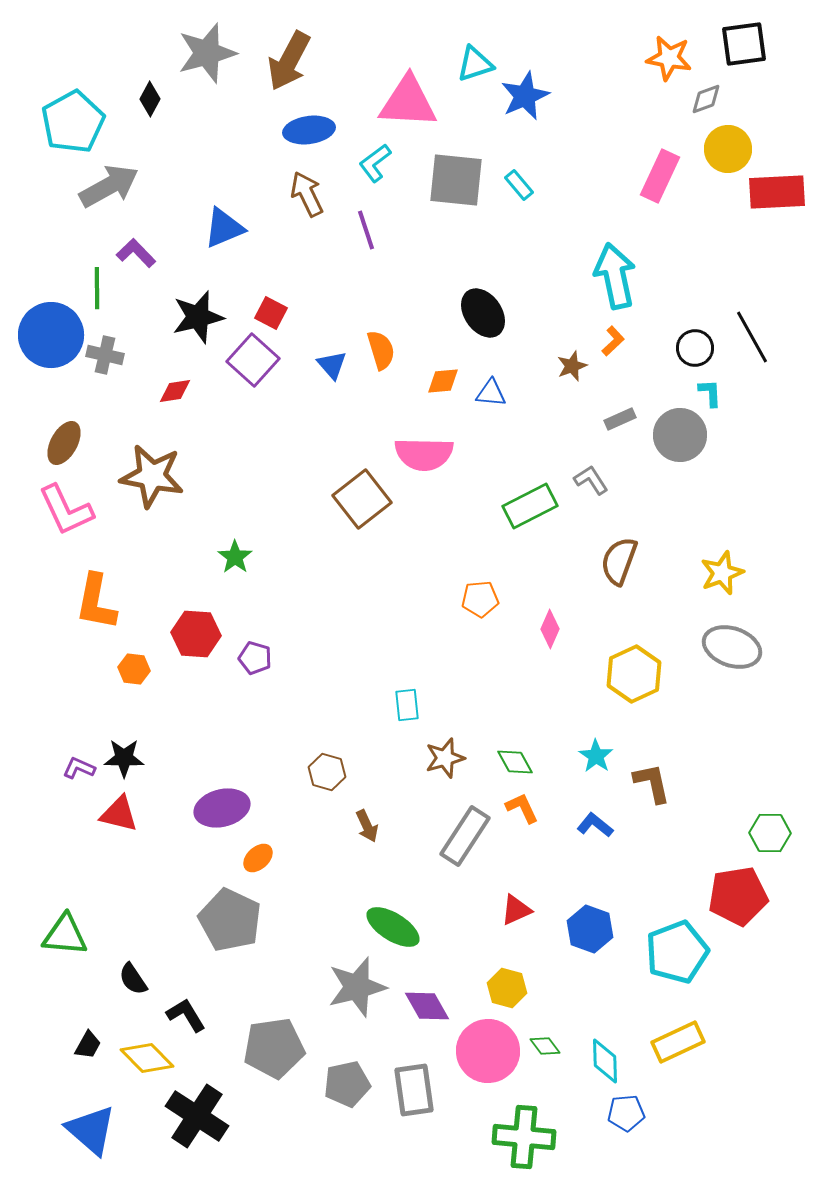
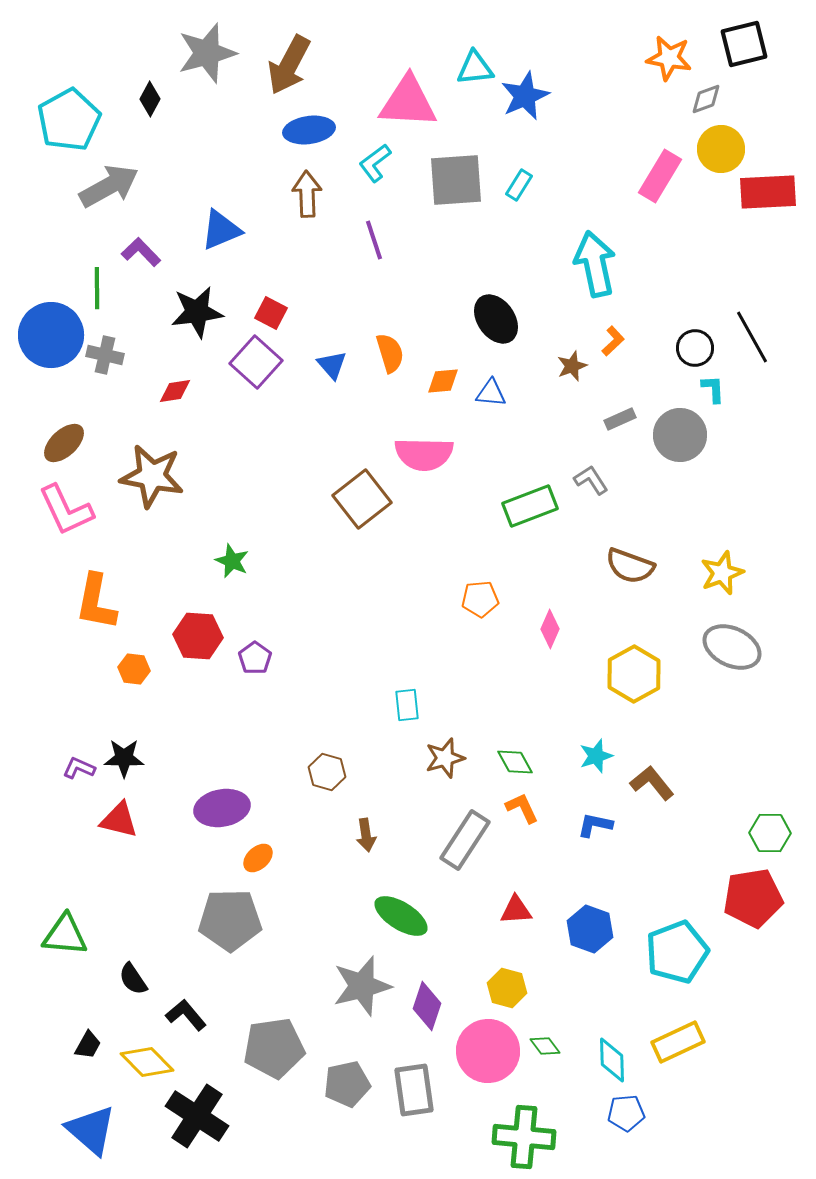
black square at (744, 44): rotated 6 degrees counterclockwise
brown arrow at (289, 61): moved 4 px down
cyan triangle at (475, 64): moved 4 px down; rotated 12 degrees clockwise
cyan pentagon at (73, 122): moved 4 px left, 2 px up
yellow circle at (728, 149): moved 7 px left
pink rectangle at (660, 176): rotated 6 degrees clockwise
gray square at (456, 180): rotated 10 degrees counterclockwise
cyan rectangle at (519, 185): rotated 72 degrees clockwise
red rectangle at (777, 192): moved 9 px left
brown arrow at (307, 194): rotated 24 degrees clockwise
blue triangle at (224, 228): moved 3 px left, 2 px down
purple line at (366, 230): moved 8 px right, 10 px down
purple L-shape at (136, 253): moved 5 px right, 1 px up
cyan arrow at (615, 276): moved 20 px left, 12 px up
black ellipse at (483, 313): moved 13 px right, 6 px down
black star at (198, 317): moved 1 px left, 5 px up; rotated 6 degrees clockwise
orange semicircle at (381, 350): moved 9 px right, 3 px down
purple square at (253, 360): moved 3 px right, 2 px down
cyan L-shape at (710, 393): moved 3 px right, 4 px up
brown ellipse at (64, 443): rotated 18 degrees clockwise
green rectangle at (530, 506): rotated 6 degrees clockwise
green star at (235, 557): moved 3 px left, 4 px down; rotated 12 degrees counterclockwise
brown semicircle at (619, 561): moved 11 px right, 5 px down; rotated 90 degrees counterclockwise
red hexagon at (196, 634): moved 2 px right, 2 px down
gray ellipse at (732, 647): rotated 6 degrees clockwise
purple pentagon at (255, 658): rotated 20 degrees clockwise
yellow hexagon at (634, 674): rotated 4 degrees counterclockwise
cyan star at (596, 756): rotated 20 degrees clockwise
brown L-shape at (652, 783): rotated 27 degrees counterclockwise
purple ellipse at (222, 808): rotated 4 degrees clockwise
red triangle at (119, 814): moved 6 px down
blue L-shape at (595, 825): rotated 27 degrees counterclockwise
brown arrow at (367, 826): moved 1 px left, 9 px down; rotated 16 degrees clockwise
gray rectangle at (465, 836): moved 4 px down
red pentagon at (738, 896): moved 15 px right, 2 px down
red triangle at (516, 910): rotated 20 degrees clockwise
gray pentagon at (230, 920): rotated 26 degrees counterclockwise
green ellipse at (393, 927): moved 8 px right, 11 px up
gray star at (357, 987): moved 5 px right, 1 px up
purple diamond at (427, 1006): rotated 48 degrees clockwise
black L-shape at (186, 1015): rotated 9 degrees counterclockwise
yellow diamond at (147, 1058): moved 4 px down
cyan diamond at (605, 1061): moved 7 px right, 1 px up
